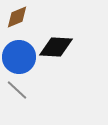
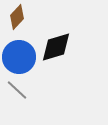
brown diamond: rotated 25 degrees counterclockwise
black diamond: rotated 20 degrees counterclockwise
